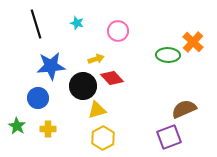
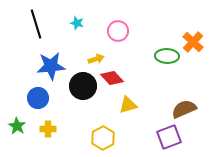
green ellipse: moved 1 px left, 1 px down
yellow triangle: moved 31 px right, 5 px up
